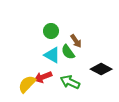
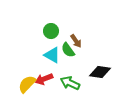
green semicircle: moved 2 px up
black diamond: moved 1 px left, 3 px down; rotated 20 degrees counterclockwise
red arrow: moved 1 px right, 2 px down
green arrow: moved 1 px down
